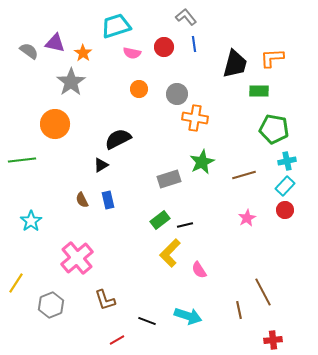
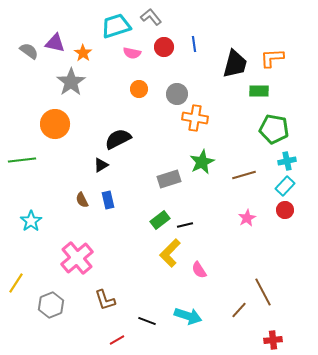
gray L-shape at (186, 17): moved 35 px left
brown line at (239, 310): rotated 54 degrees clockwise
